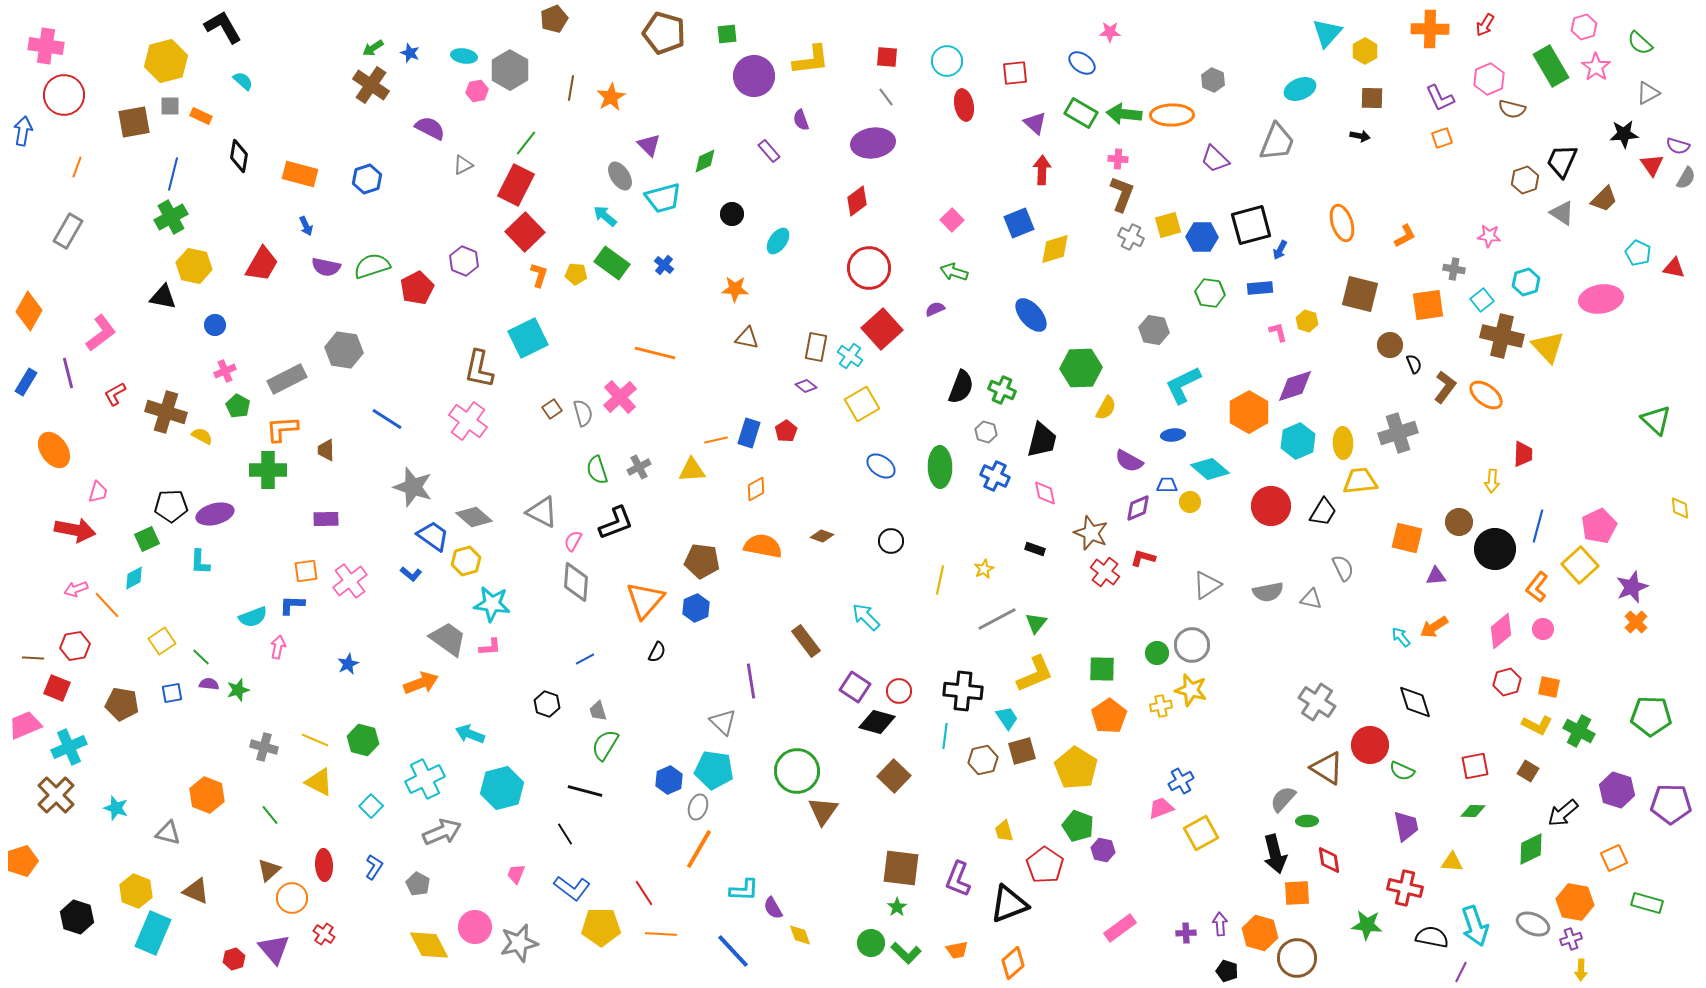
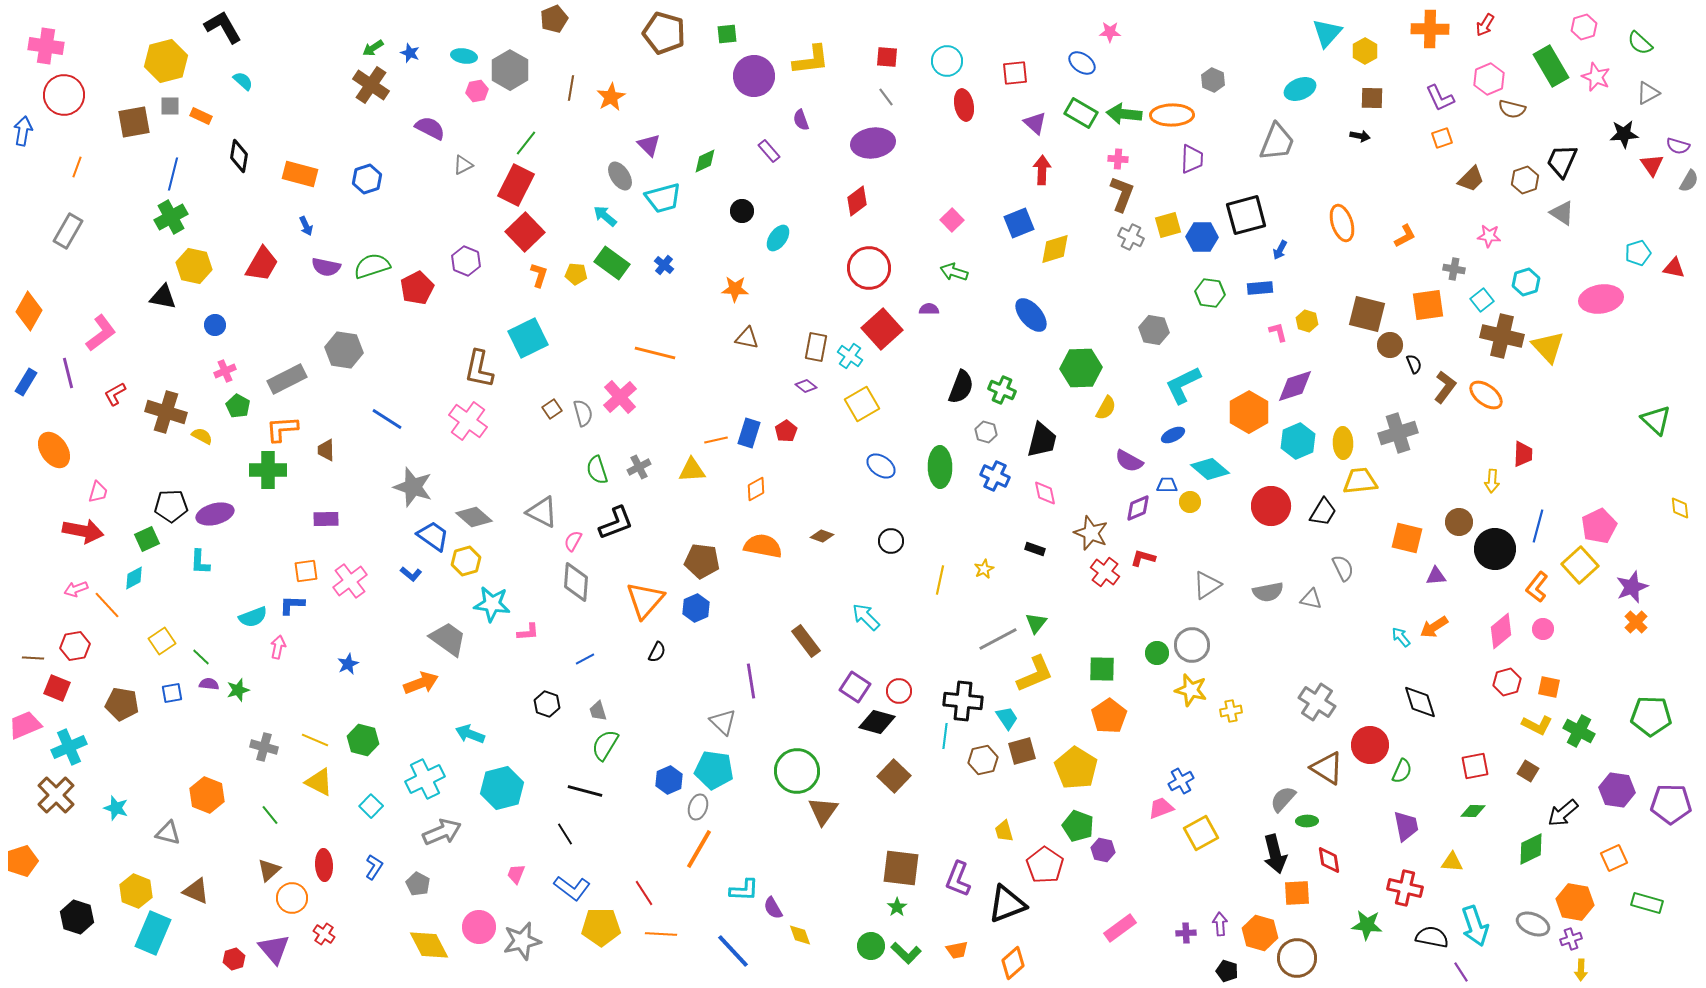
pink star at (1596, 67): moved 10 px down; rotated 12 degrees counterclockwise
purple trapezoid at (1215, 159): moved 23 px left; rotated 132 degrees counterclockwise
gray semicircle at (1686, 178): moved 3 px right, 3 px down
brown trapezoid at (1604, 199): moved 133 px left, 20 px up
black circle at (732, 214): moved 10 px right, 3 px up
black square at (1251, 225): moved 5 px left, 10 px up
cyan ellipse at (778, 241): moved 3 px up
cyan pentagon at (1638, 253): rotated 30 degrees clockwise
purple hexagon at (464, 261): moved 2 px right
brown square at (1360, 294): moved 7 px right, 20 px down
purple semicircle at (935, 309): moved 6 px left; rotated 24 degrees clockwise
blue ellipse at (1173, 435): rotated 20 degrees counterclockwise
red arrow at (75, 530): moved 8 px right, 1 px down
gray line at (997, 619): moved 1 px right, 20 px down
pink L-shape at (490, 647): moved 38 px right, 15 px up
black cross at (963, 691): moved 10 px down
black diamond at (1415, 702): moved 5 px right
yellow cross at (1161, 706): moved 70 px right, 5 px down
green semicircle at (1402, 771): rotated 90 degrees counterclockwise
purple hexagon at (1617, 790): rotated 8 degrees counterclockwise
black triangle at (1009, 904): moved 2 px left
pink circle at (475, 927): moved 4 px right
gray star at (519, 943): moved 3 px right, 2 px up
green circle at (871, 943): moved 3 px down
purple line at (1461, 972): rotated 60 degrees counterclockwise
